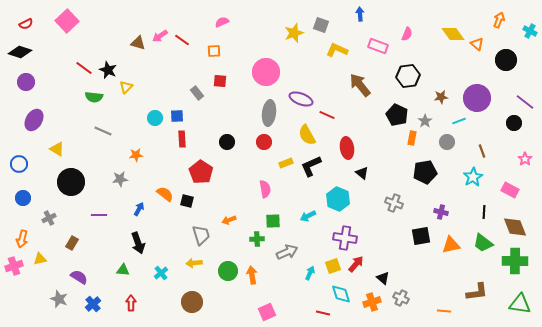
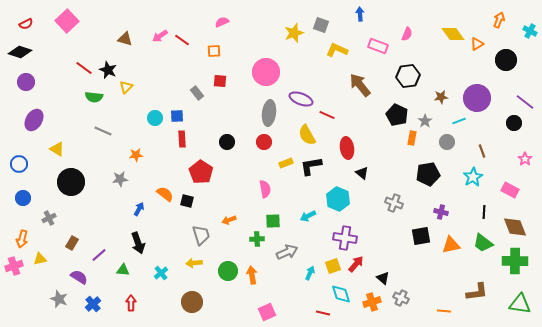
brown triangle at (138, 43): moved 13 px left, 4 px up
orange triangle at (477, 44): rotated 48 degrees clockwise
black L-shape at (311, 166): rotated 15 degrees clockwise
black pentagon at (425, 172): moved 3 px right, 2 px down
purple line at (99, 215): moved 40 px down; rotated 42 degrees counterclockwise
